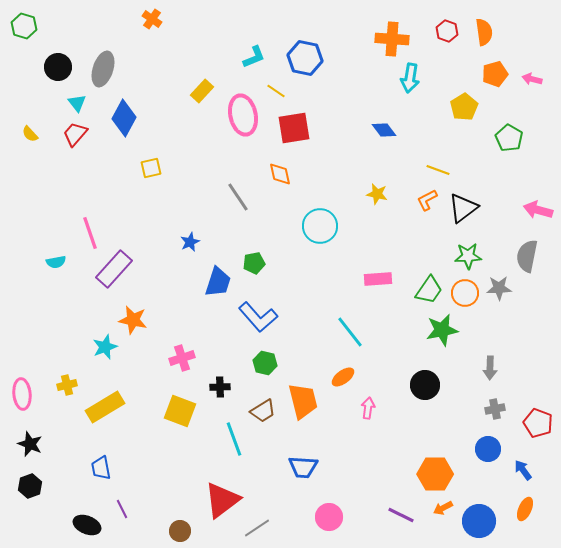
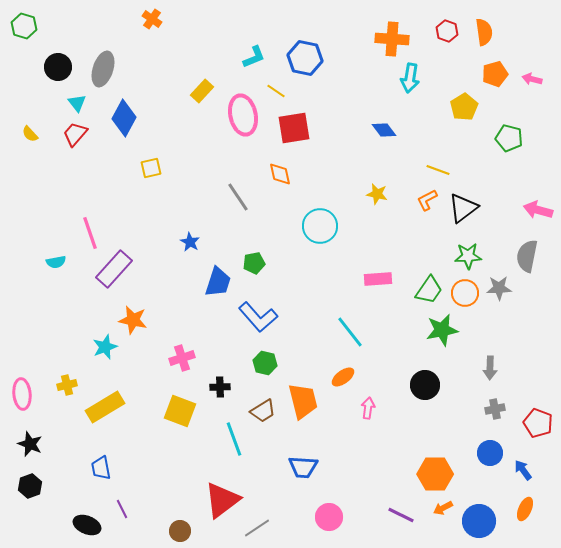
green pentagon at (509, 138): rotated 16 degrees counterclockwise
blue star at (190, 242): rotated 18 degrees counterclockwise
blue circle at (488, 449): moved 2 px right, 4 px down
